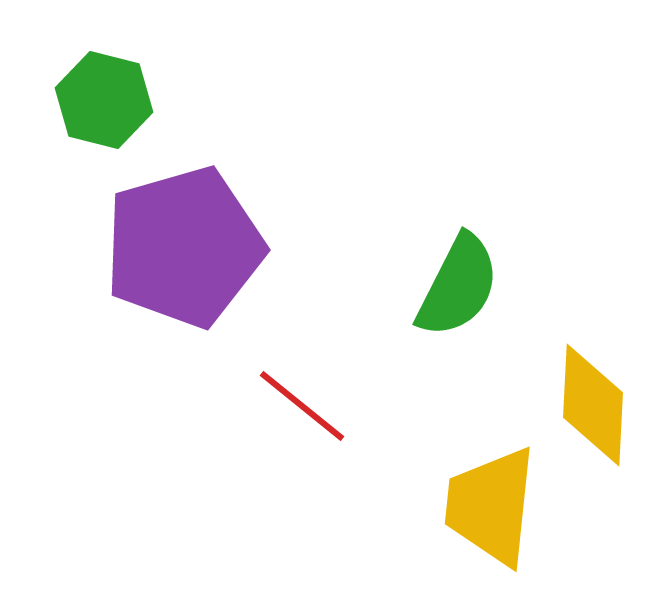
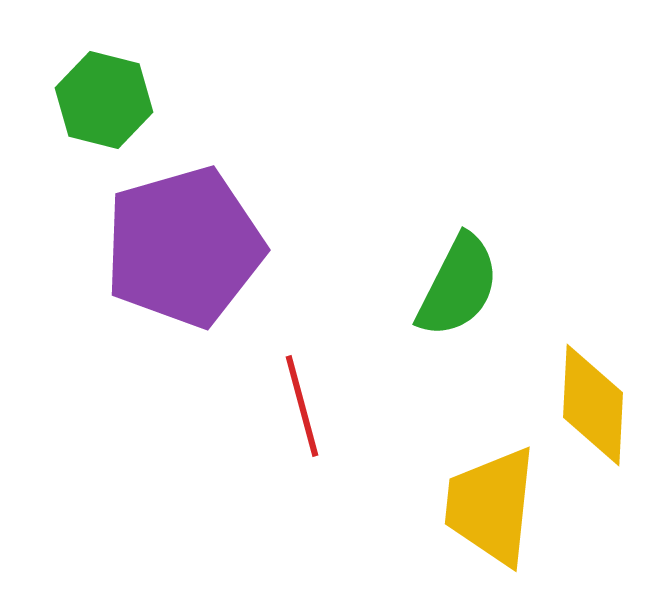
red line: rotated 36 degrees clockwise
